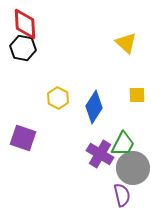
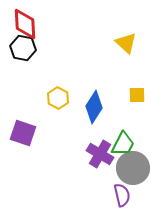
purple square: moved 5 px up
